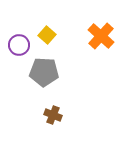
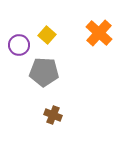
orange cross: moved 2 px left, 3 px up
